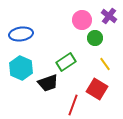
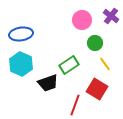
purple cross: moved 2 px right
green circle: moved 5 px down
green rectangle: moved 3 px right, 3 px down
cyan hexagon: moved 4 px up
red line: moved 2 px right
